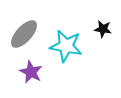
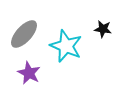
cyan star: rotated 12 degrees clockwise
purple star: moved 2 px left, 1 px down
